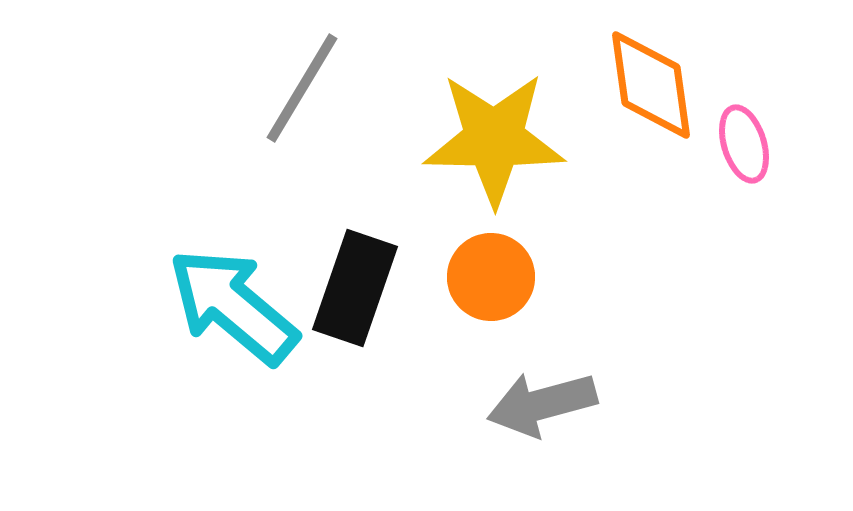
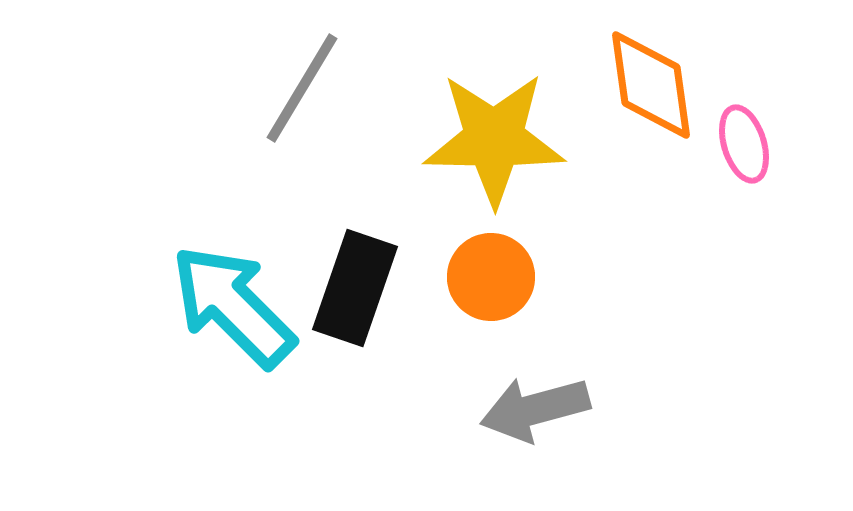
cyan arrow: rotated 5 degrees clockwise
gray arrow: moved 7 px left, 5 px down
